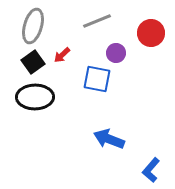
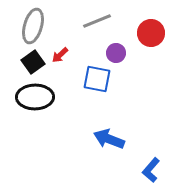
red arrow: moved 2 px left
